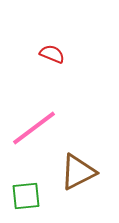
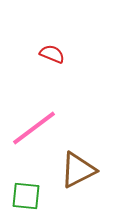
brown triangle: moved 2 px up
green square: rotated 12 degrees clockwise
